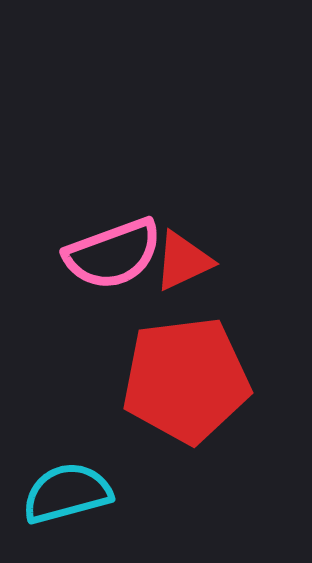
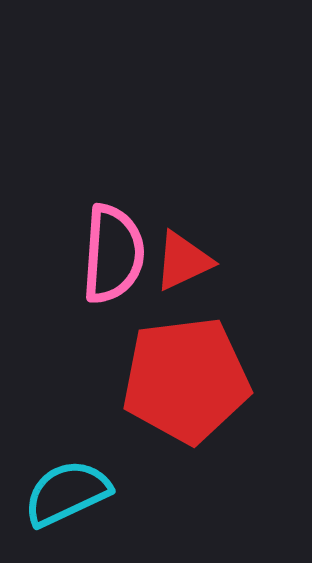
pink semicircle: rotated 66 degrees counterclockwise
cyan semicircle: rotated 10 degrees counterclockwise
